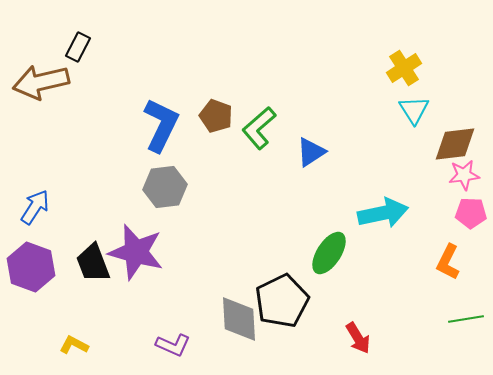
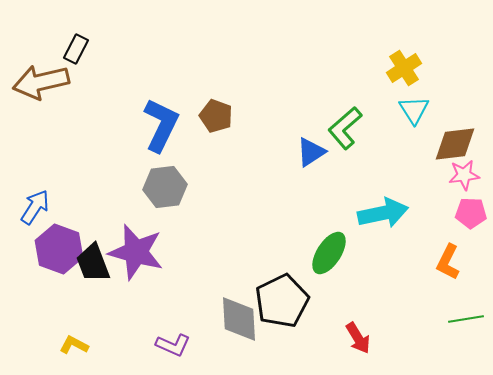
black rectangle: moved 2 px left, 2 px down
green L-shape: moved 86 px right
purple hexagon: moved 28 px right, 18 px up
